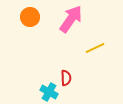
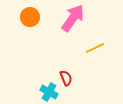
pink arrow: moved 2 px right, 1 px up
red semicircle: rotated 21 degrees counterclockwise
